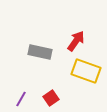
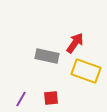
red arrow: moved 1 px left, 2 px down
gray rectangle: moved 7 px right, 4 px down
red square: rotated 28 degrees clockwise
